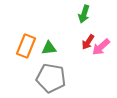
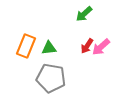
green arrow: rotated 30 degrees clockwise
red arrow: moved 1 px left, 4 px down
